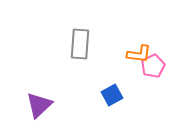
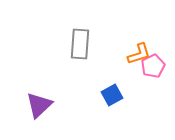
orange L-shape: rotated 25 degrees counterclockwise
